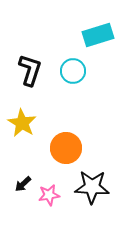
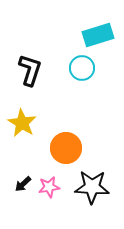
cyan circle: moved 9 px right, 3 px up
pink star: moved 8 px up
